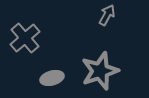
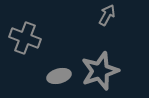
gray cross: rotated 28 degrees counterclockwise
gray ellipse: moved 7 px right, 2 px up
